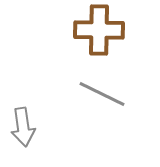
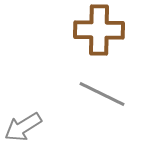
gray arrow: rotated 66 degrees clockwise
